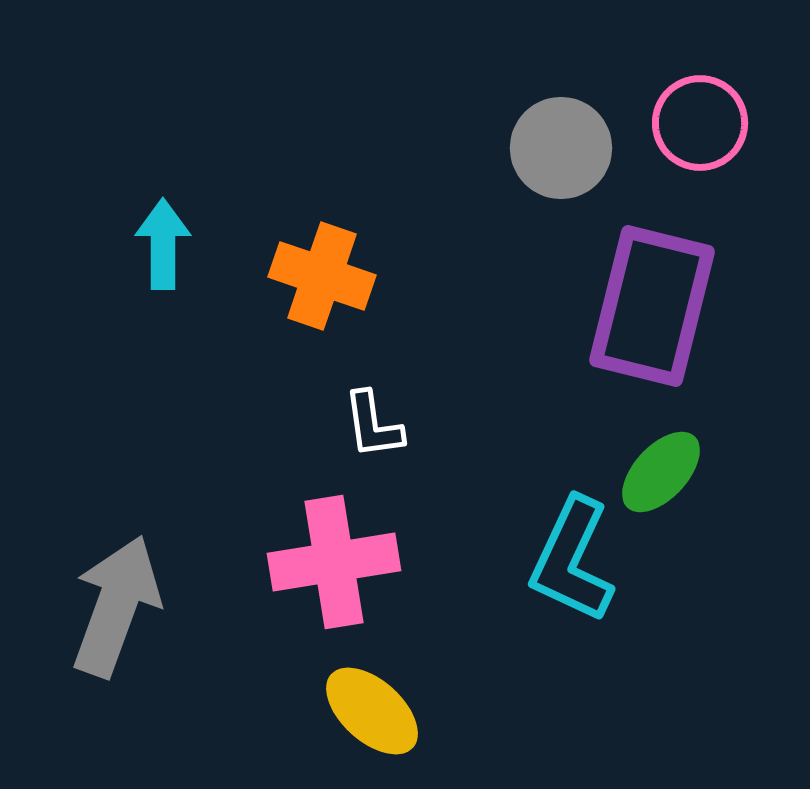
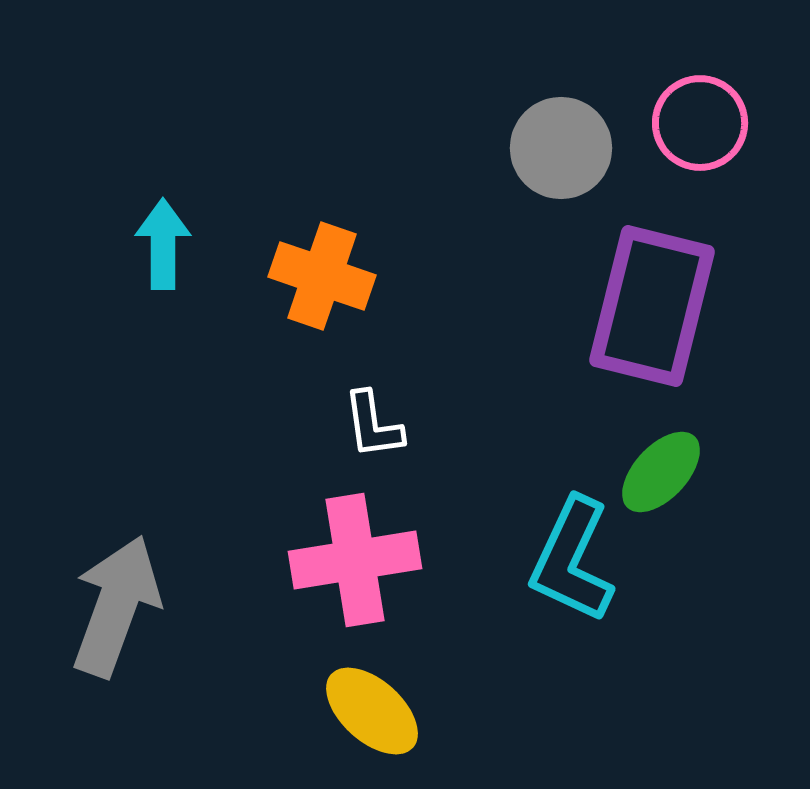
pink cross: moved 21 px right, 2 px up
